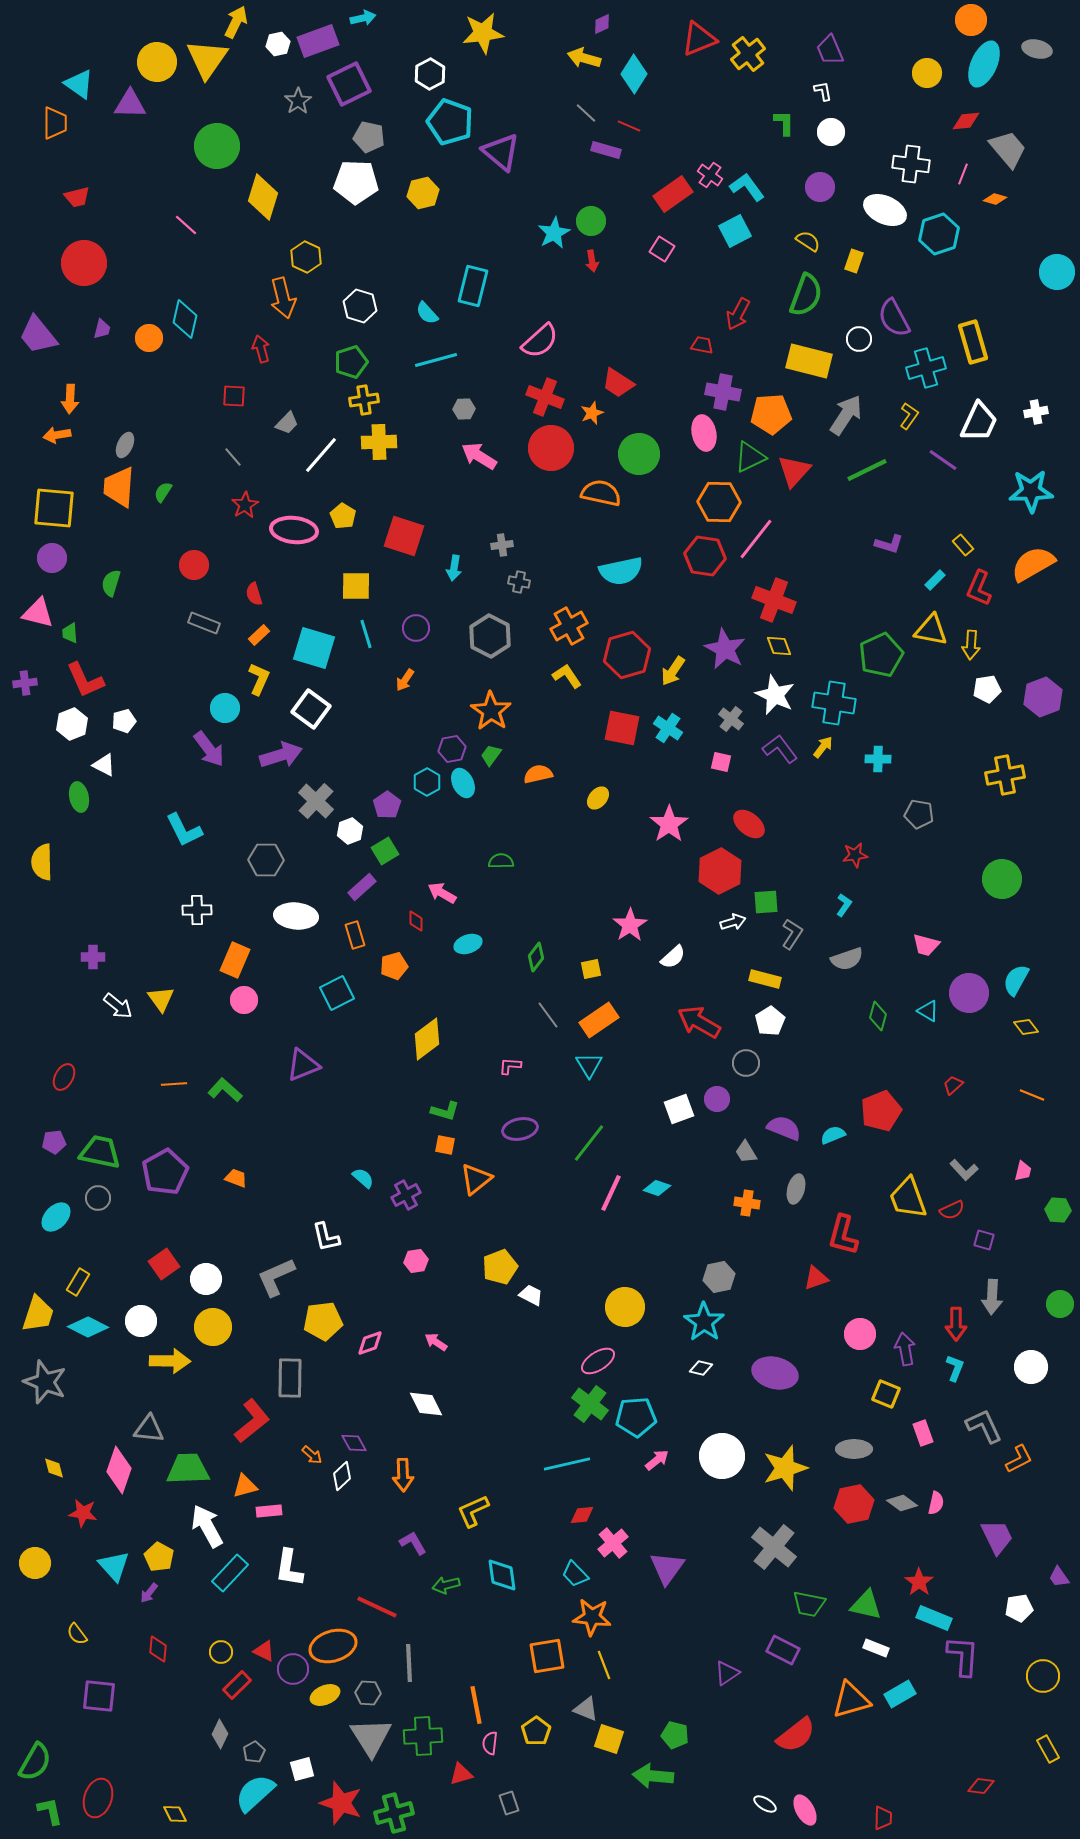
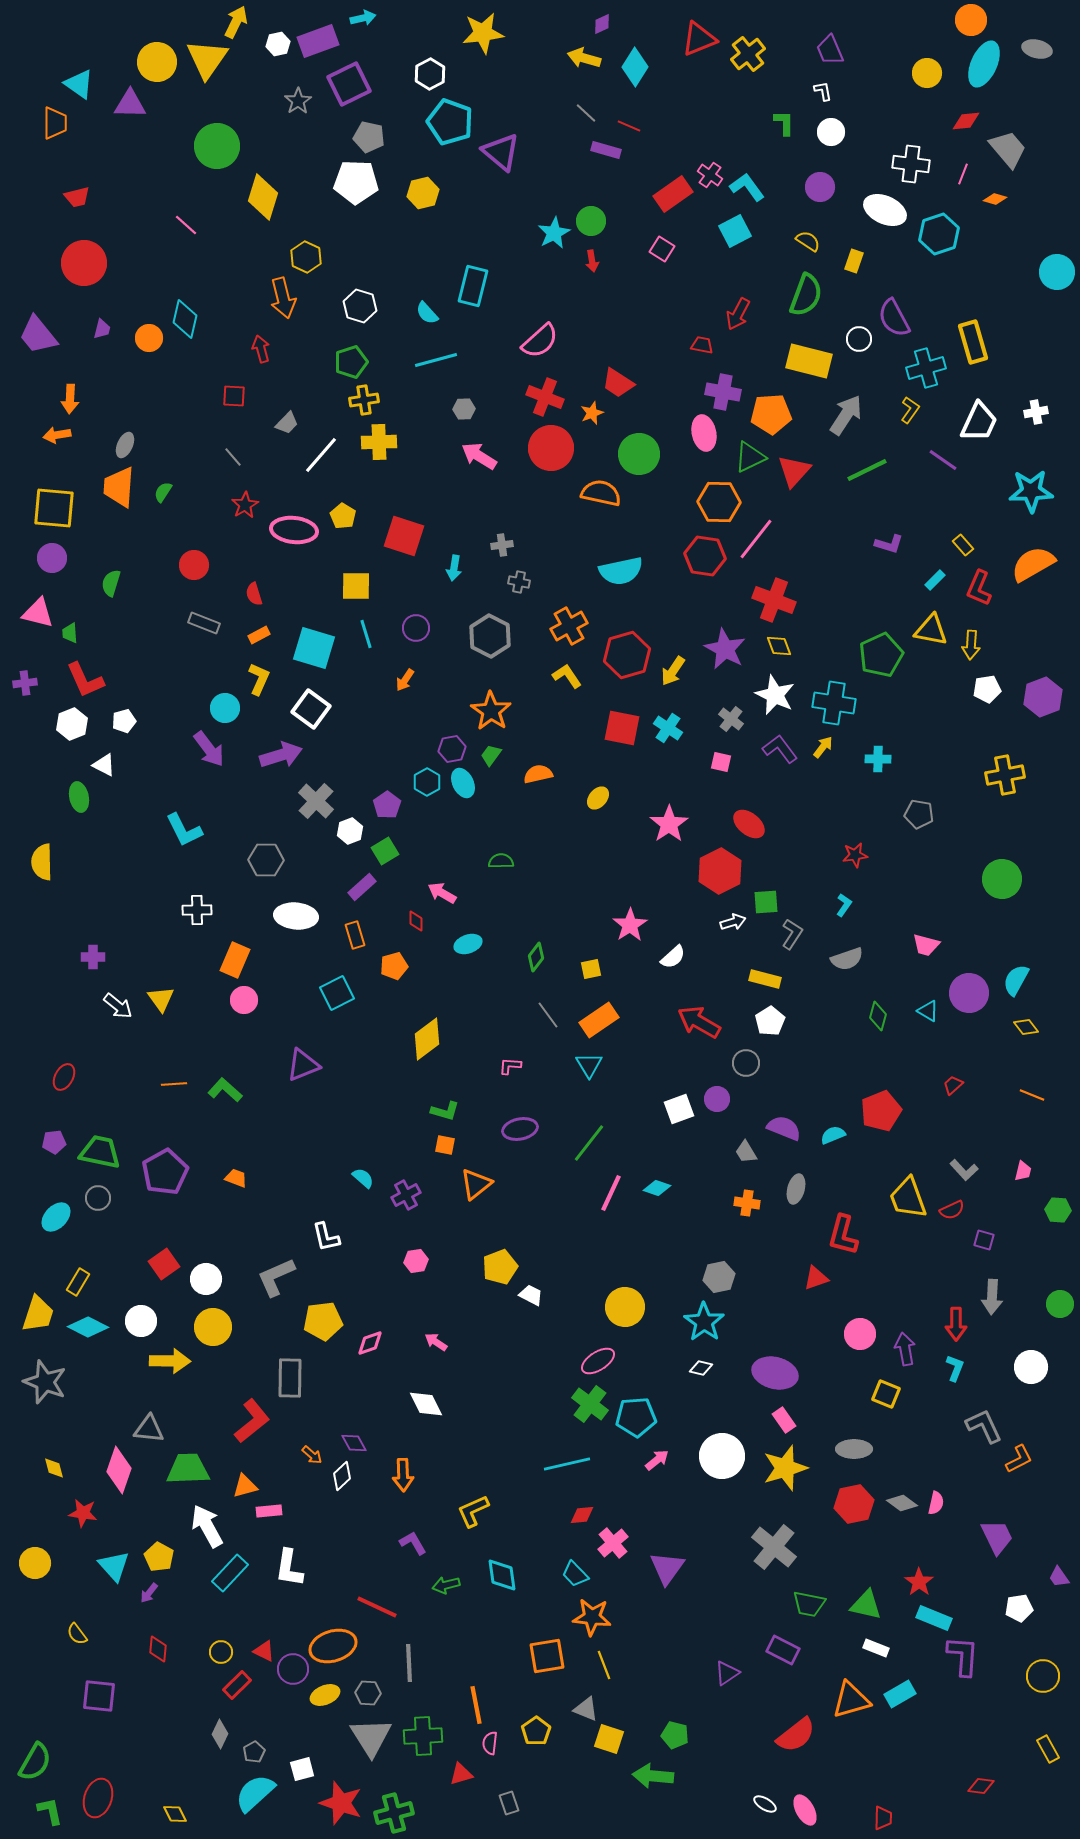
cyan diamond at (634, 74): moved 1 px right, 7 px up
yellow L-shape at (909, 416): moved 1 px right, 6 px up
orange rectangle at (259, 635): rotated 15 degrees clockwise
orange triangle at (476, 1179): moved 5 px down
pink rectangle at (923, 1433): moved 139 px left, 13 px up; rotated 15 degrees counterclockwise
